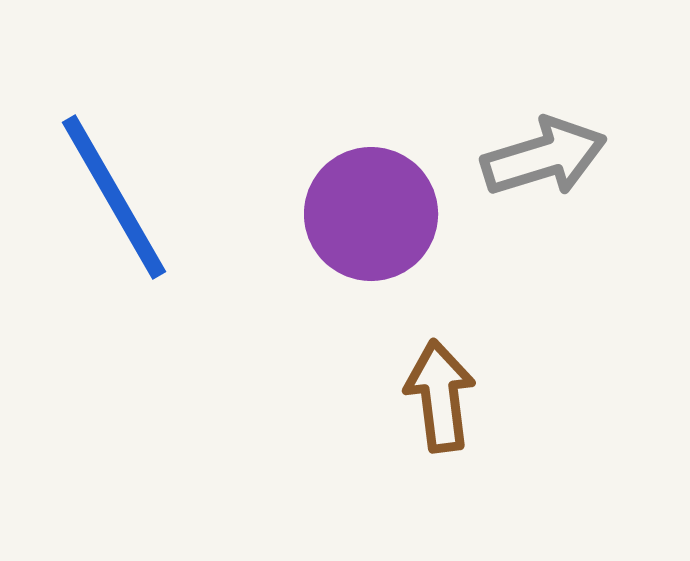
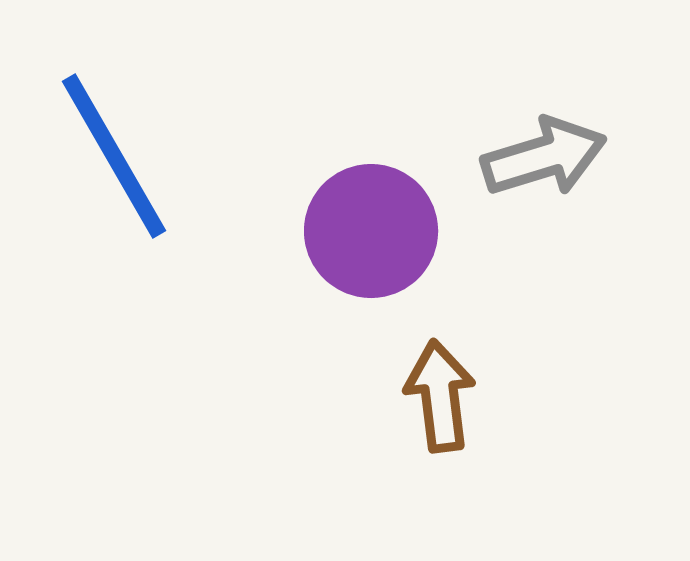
blue line: moved 41 px up
purple circle: moved 17 px down
